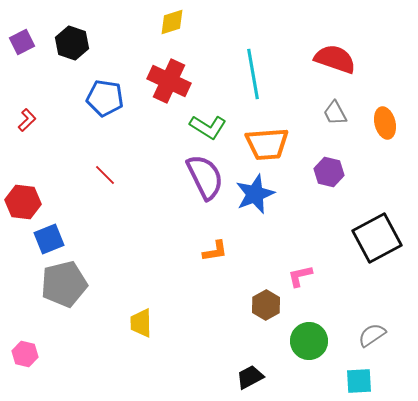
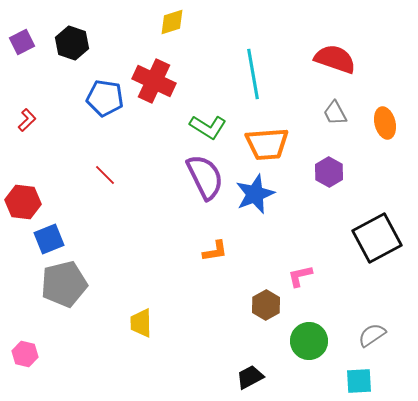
red cross: moved 15 px left
purple hexagon: rotated 16 degrees clockwise
